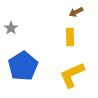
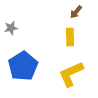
brown arrow: rotated 24 degrees counterclockwise
gray star: rotated 24 degrees clockwise
yellow L-shape: moved 1 px left, 1 px up
